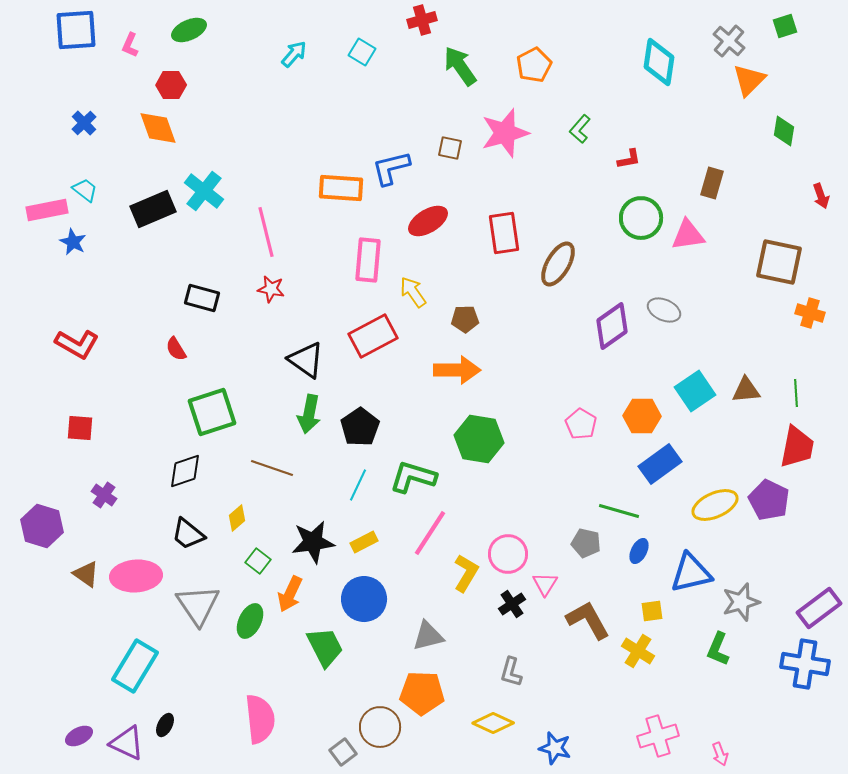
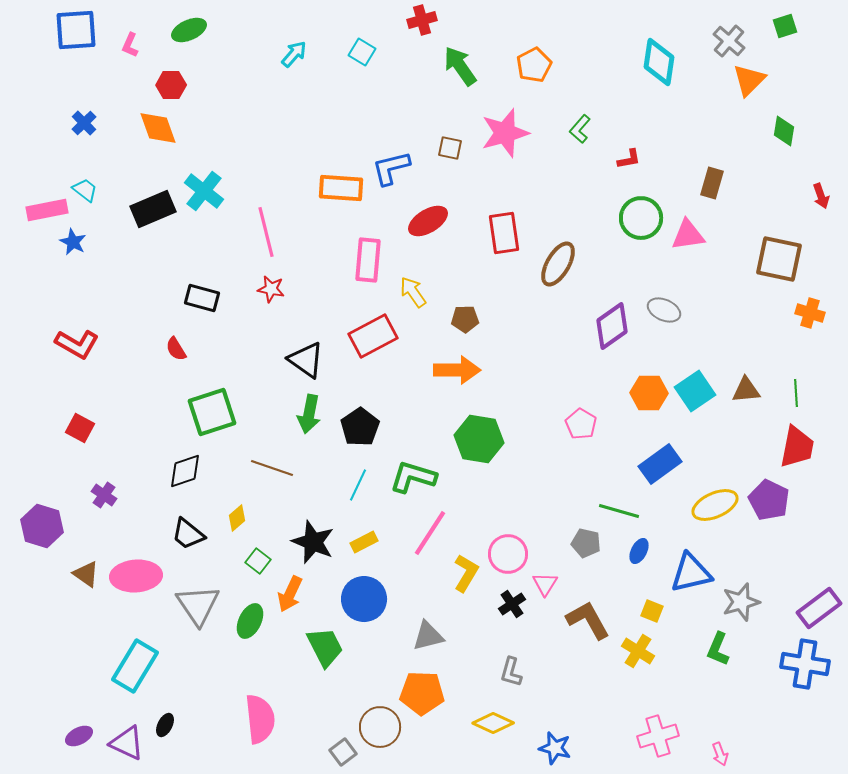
brown square at (779, 262): moved 3 px up
orange hexagon at (642, 416): moved 7 px right, 23 px up
red square at (80, 428): rotated 24 degrees clockwise
black star at (313, 542): rotated 30 degrees clockwise
yellow square at (652, 611): rotated 30 degrees clockwise
